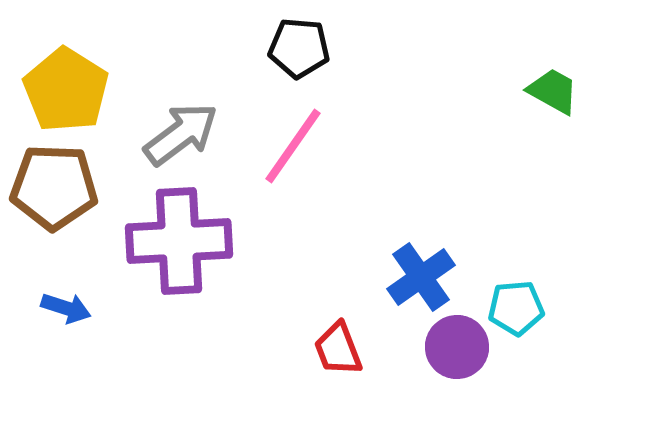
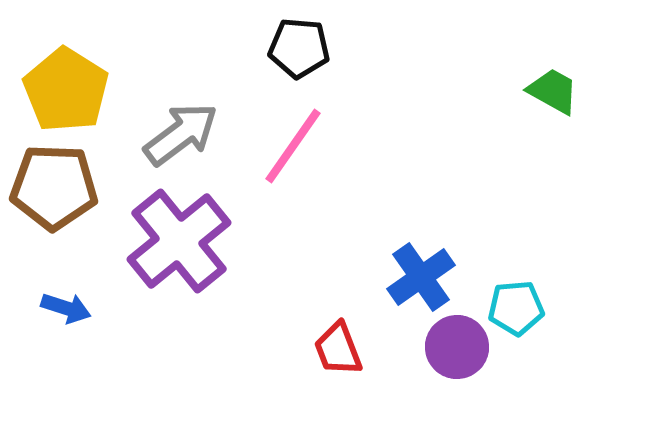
purple cross: rotated 36 degrees counterclockwise
